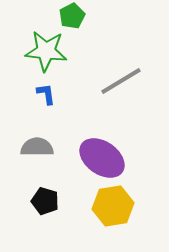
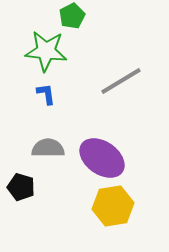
gray semicircle: moved 11 px right, 1 px down
black pentagon: moved 24 px left, 14 px up
